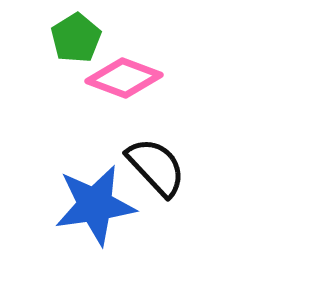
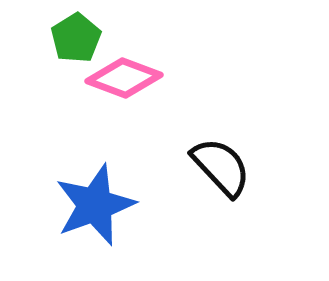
black semicircle: moved 65 px right
blue star: rotated 12 degrees counterclockwise
